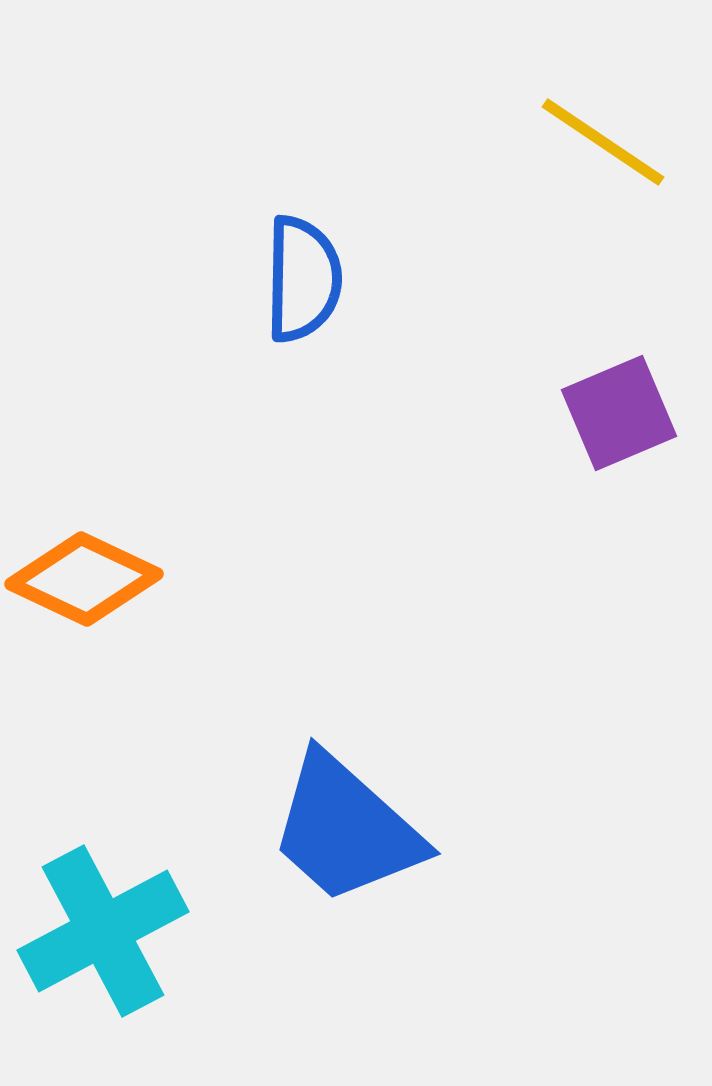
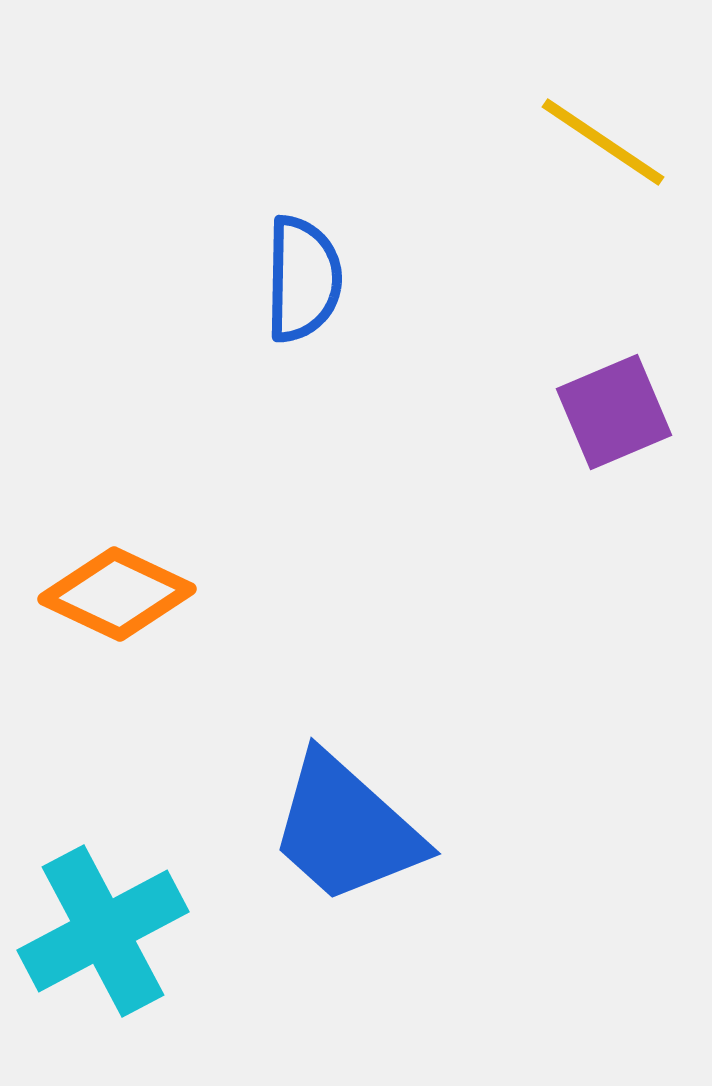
purple square: moved 5 px left, 1 px up
orange diamond: moved 33 px right, 15 px down
